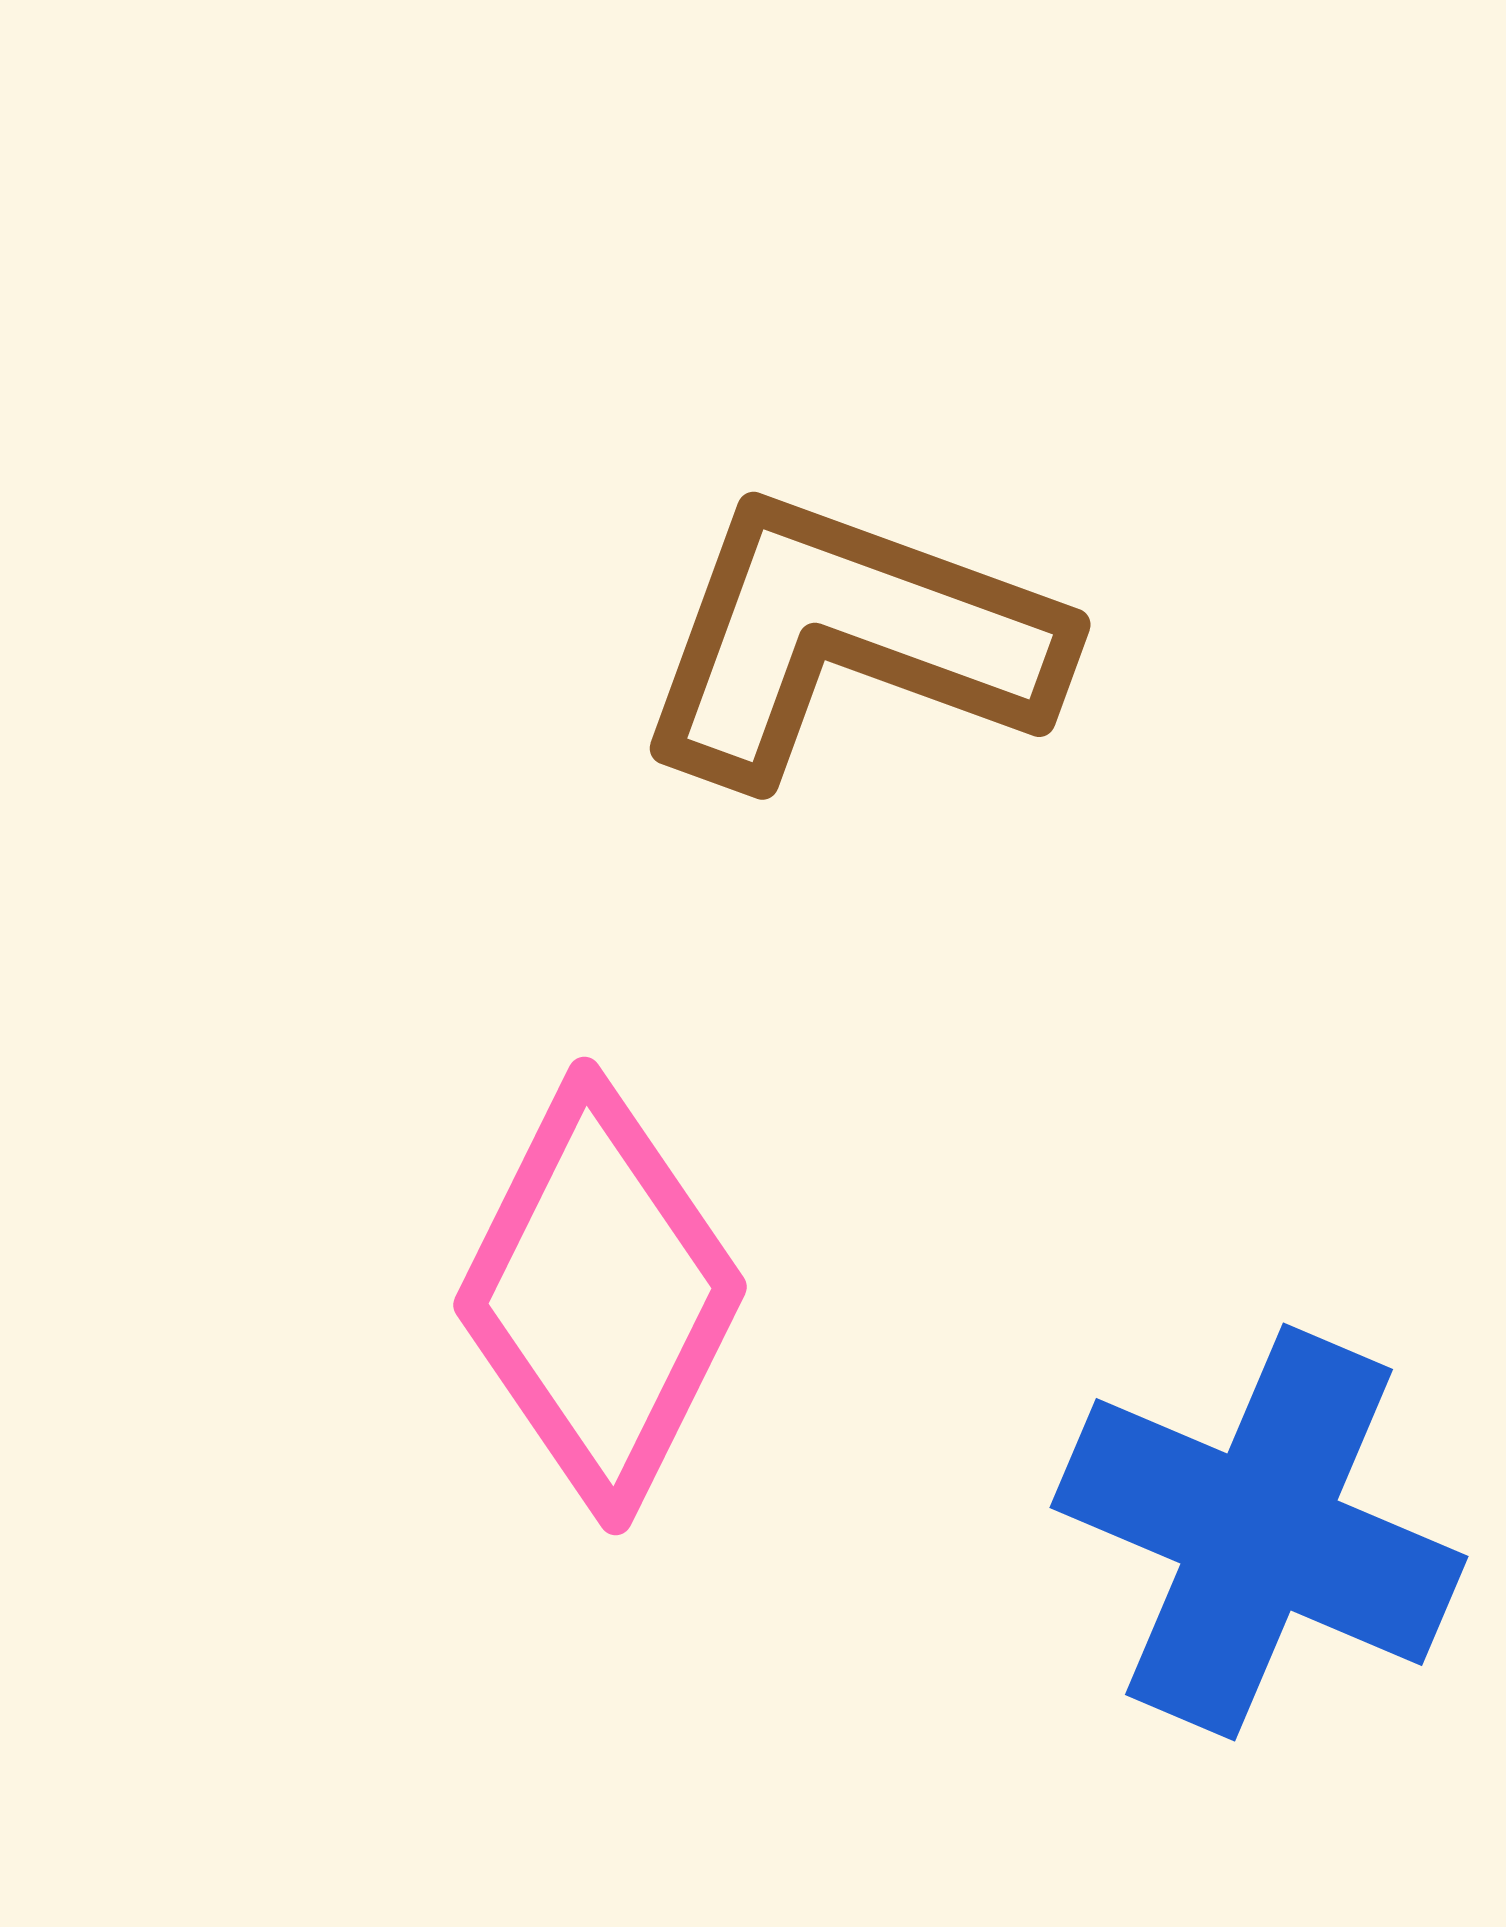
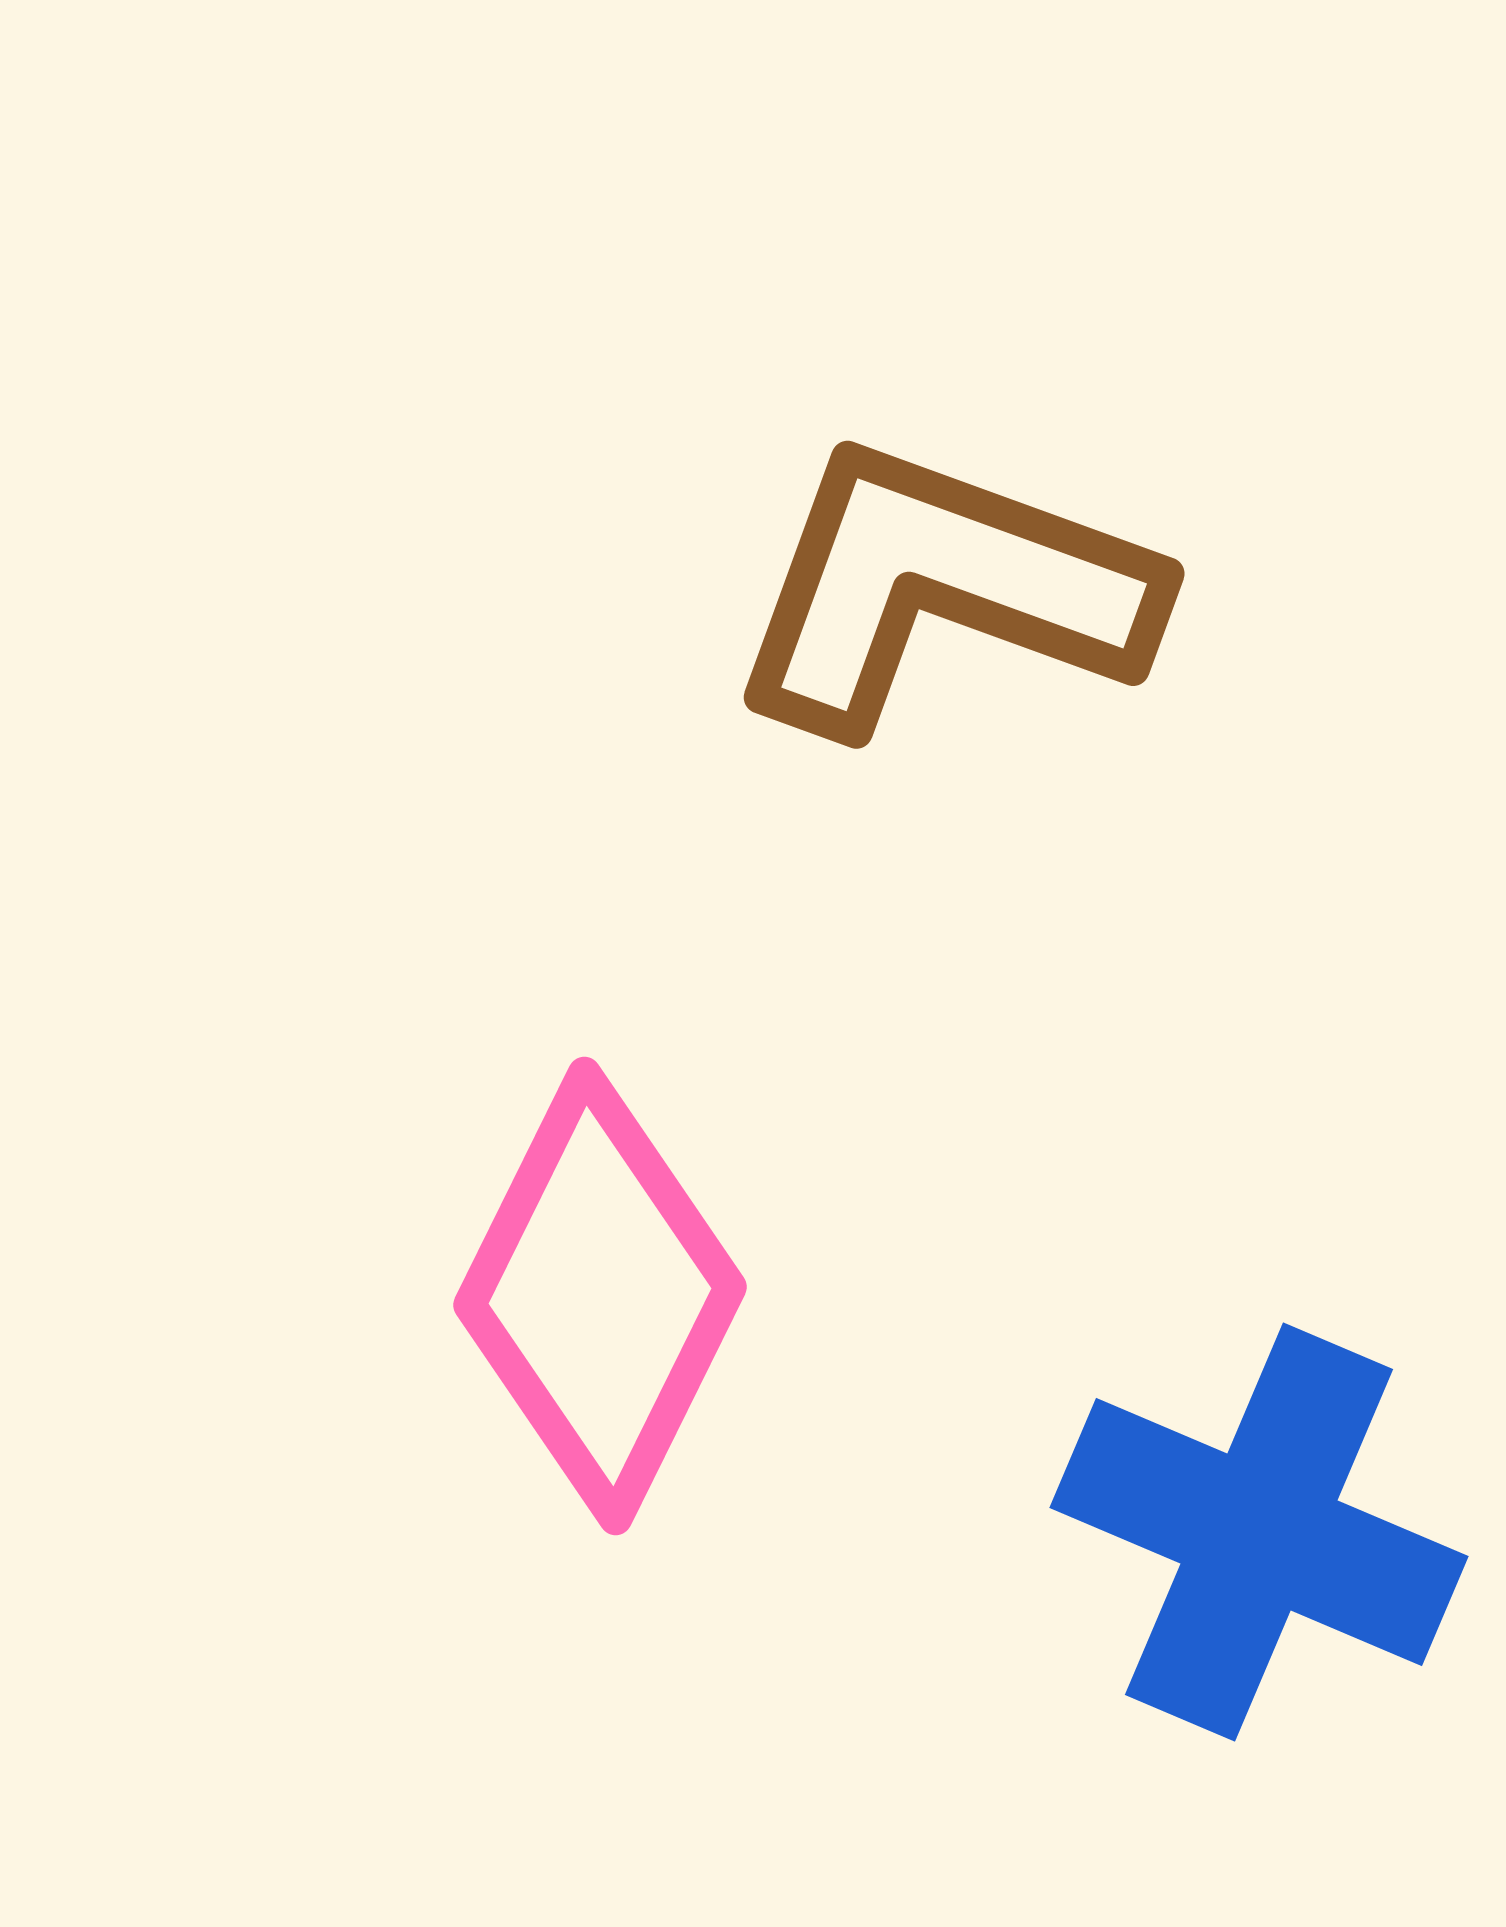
brown L-shape: moved 94 px right, 51 px up
